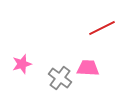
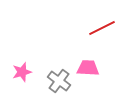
pink star: moved 8 px down
gray cross: moved 1 px left, 3 px down
